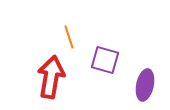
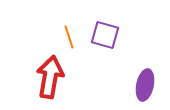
purple square: moved 25 px up
red arrow: moved 1 px left
